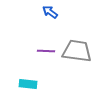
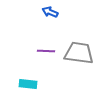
blue arrow: rotated 14 degrees counterclockwise
gray trapezoid: moved 2 px right, 2 px down
